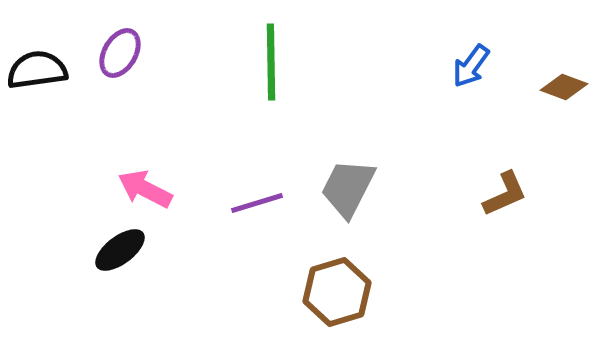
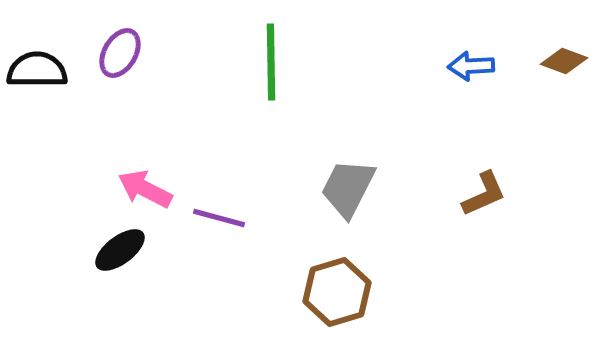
blue arrow: rotated 51 degrees clockwise
black semicircle: rotated 8 degrees clockwise
brown diamond: moved 26 px up
brown L-shape: moved 21 px left
purple line: moved 38 px left, 15 px down; rotated 32 degrees clockwise
